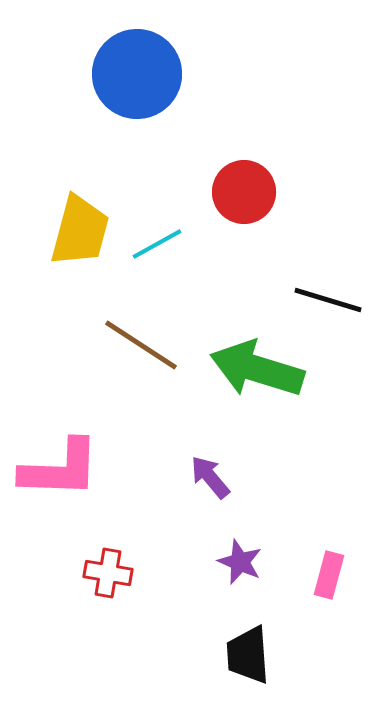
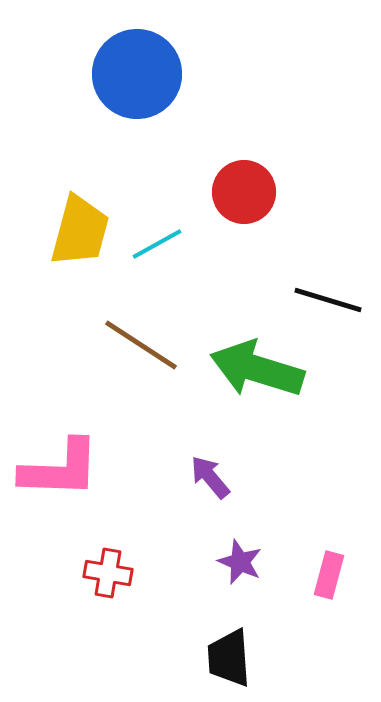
black trapezoid: moved 19 px left, 3 px down
